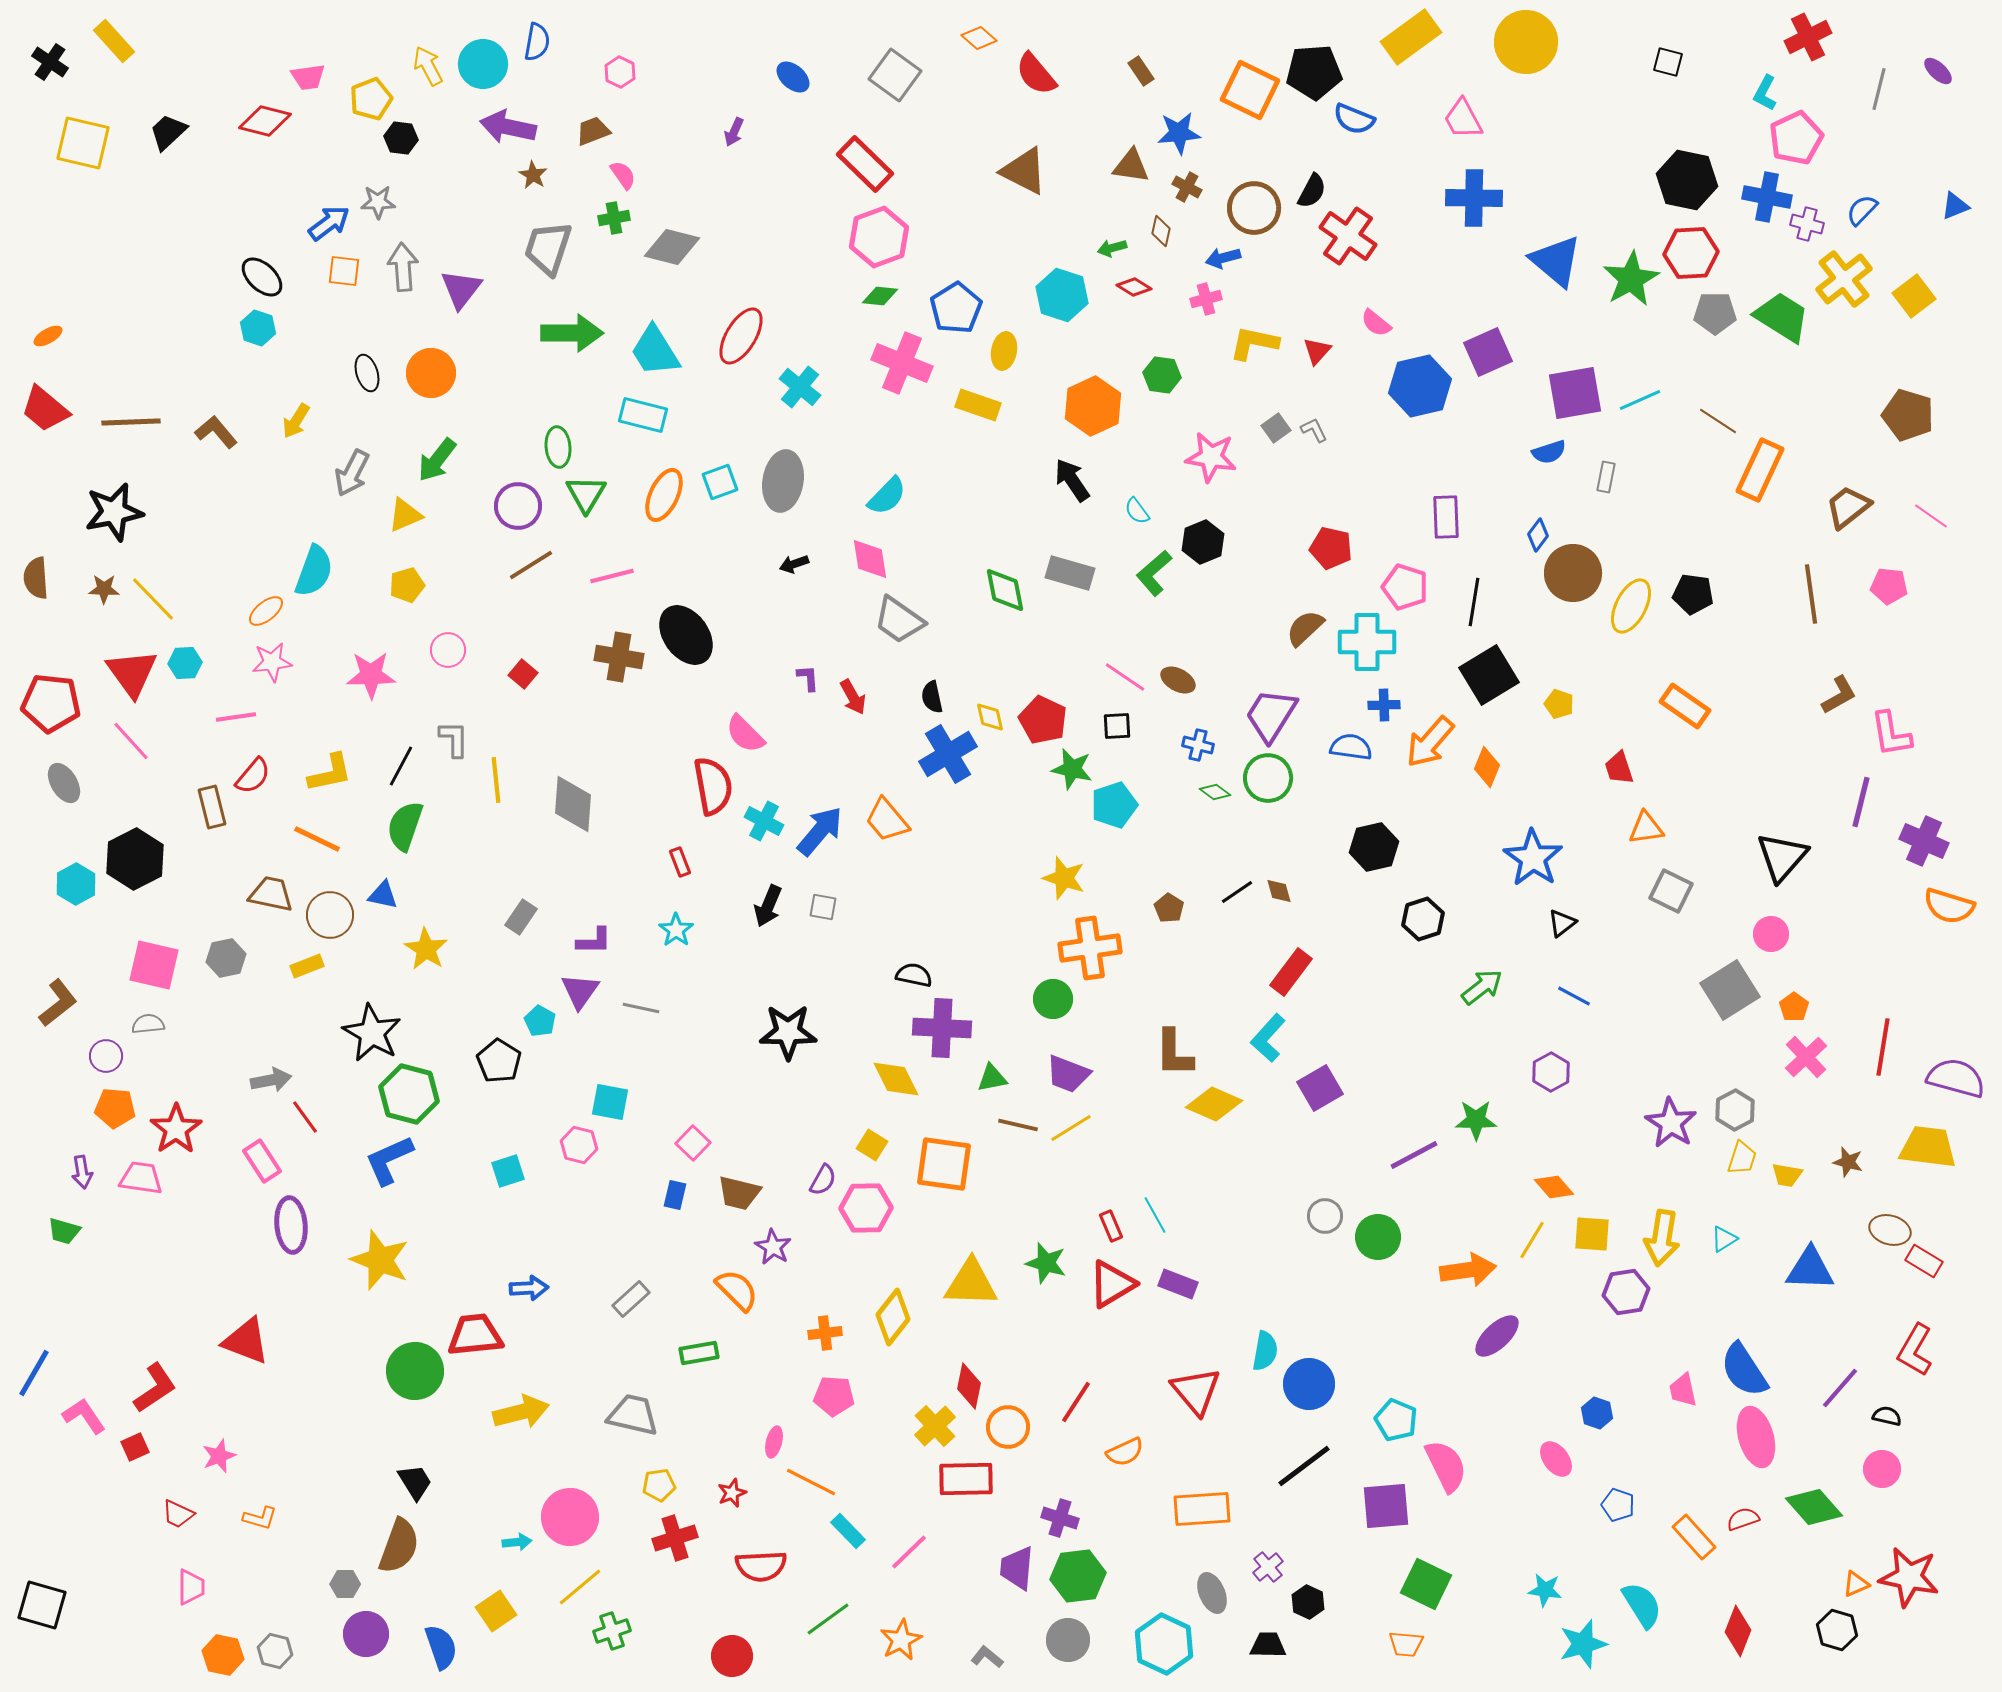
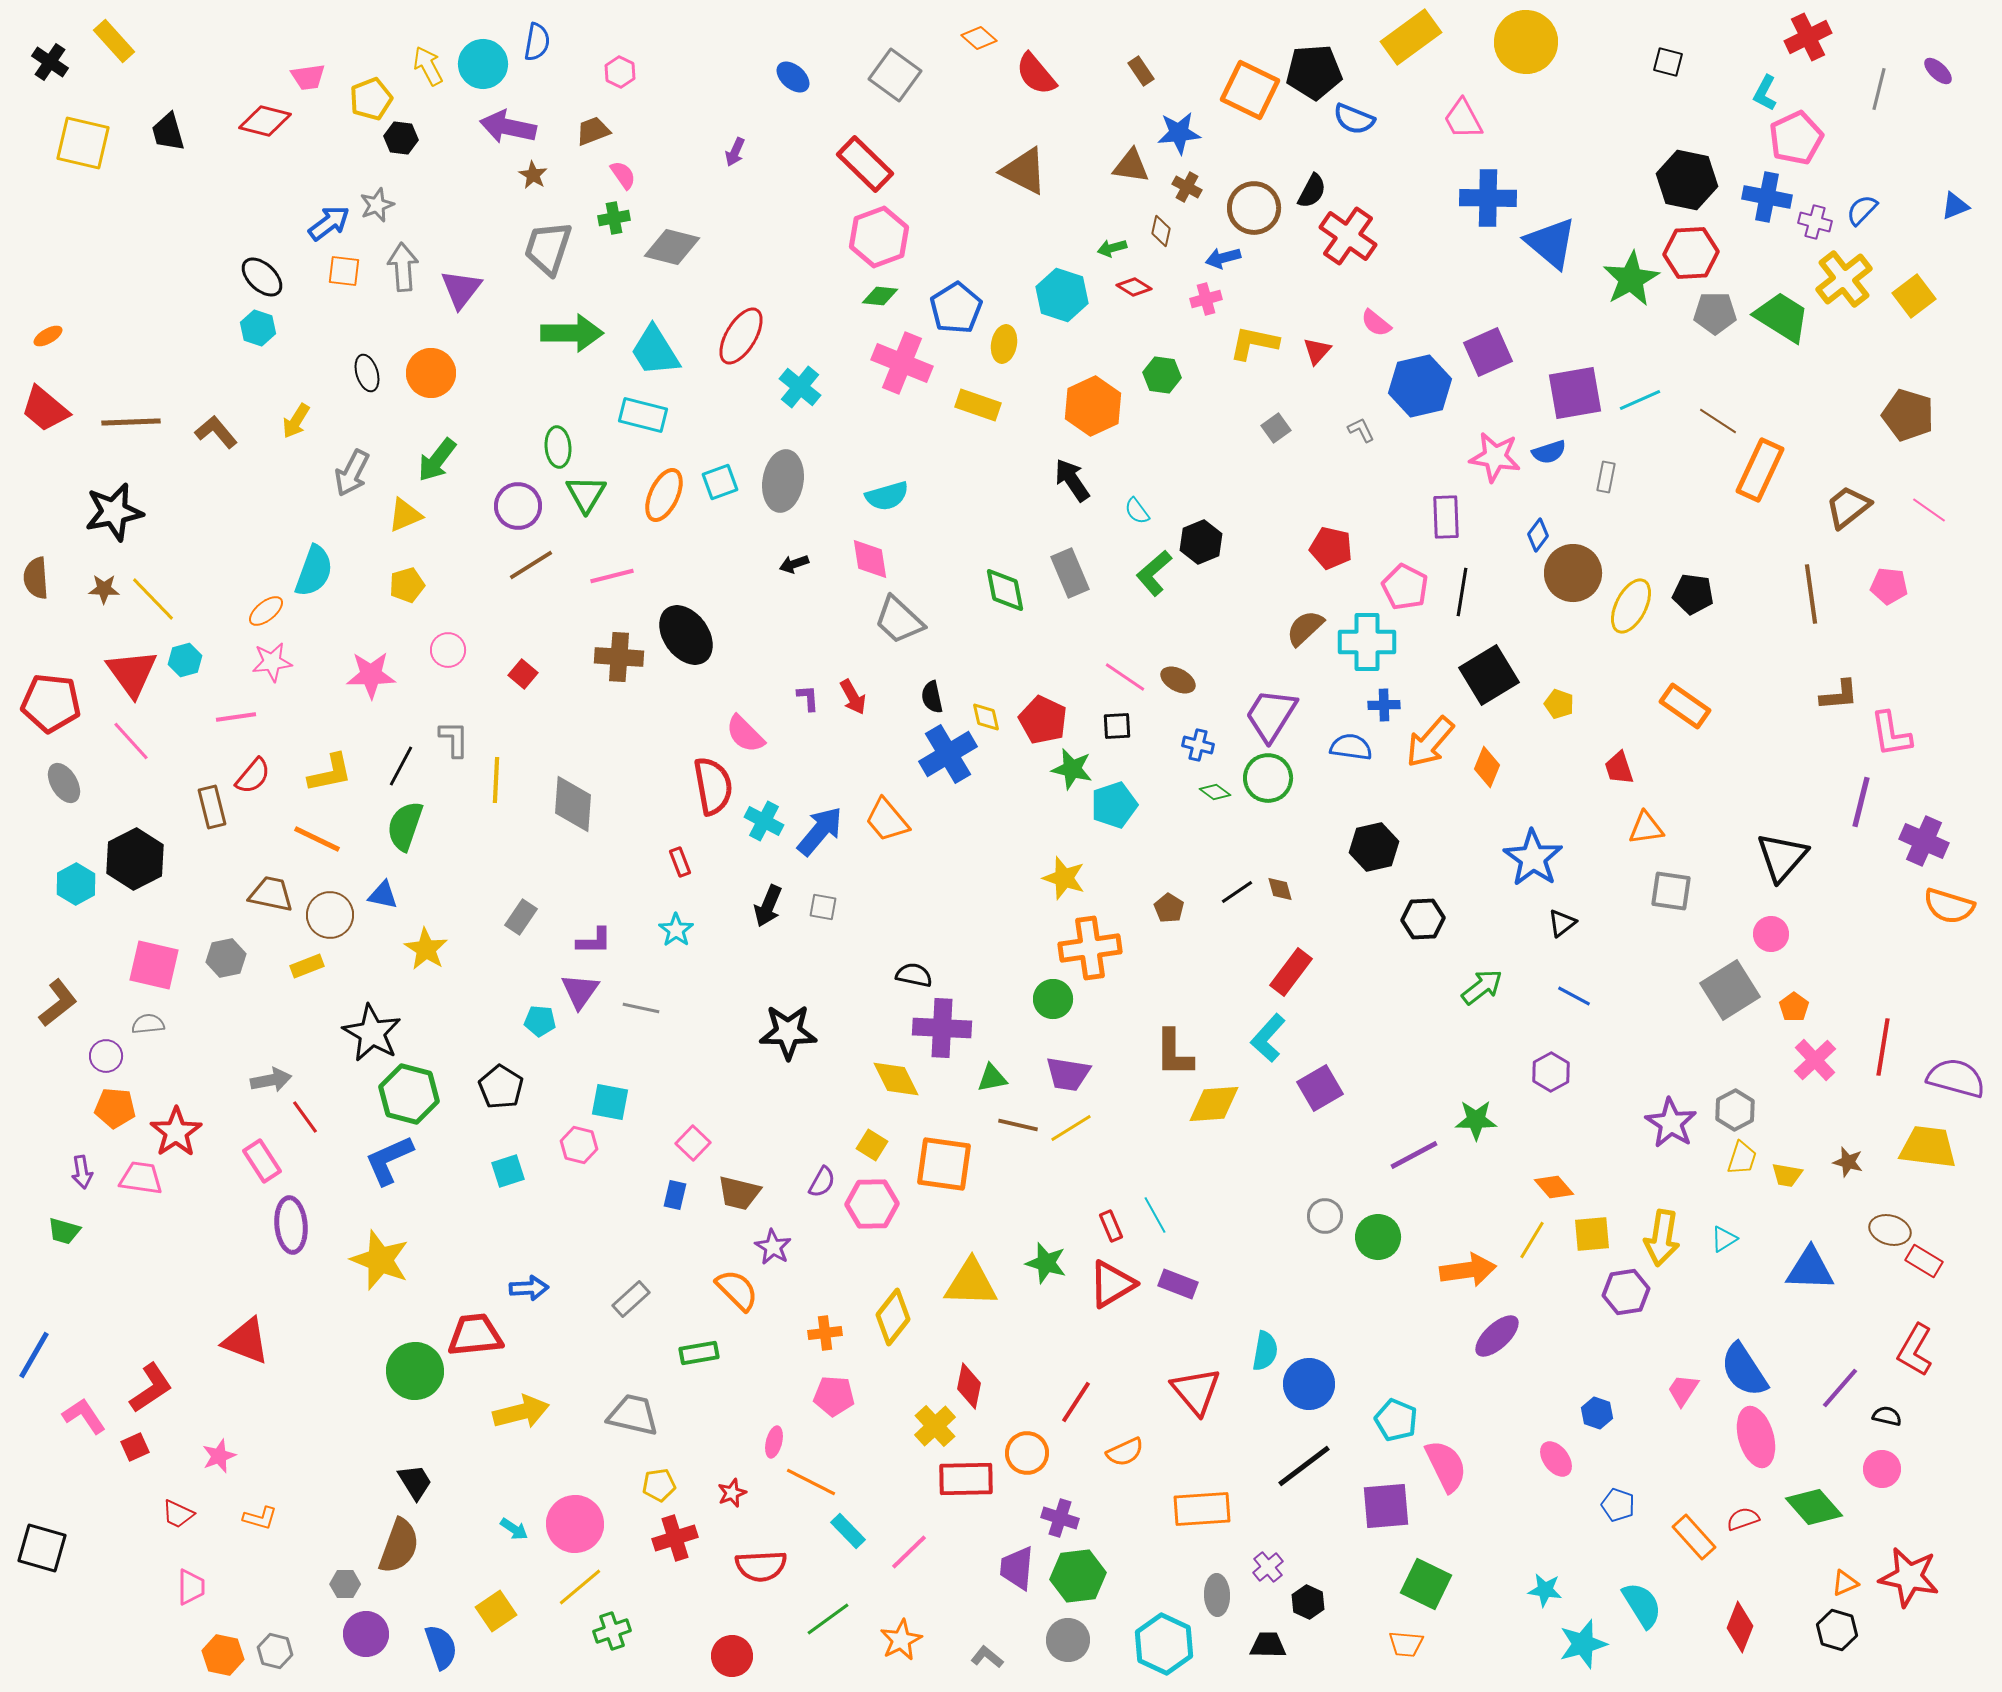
black trapezoid at (168, 132): rotated 63 degrees counterclockwise
purple arrow at (734, 132): moved 1 px right, 20 px down
blue cross at (1474, 198): moved 14 px right
gray star at (378, 202): moved 1 px left, 3 px down; rotated 20 degrees counterclockwise
purple cross at (1807, 224): moved 8 px right, 2 px up
blue triangle at (1556, 261): moved 5 px left, 18 px up
yellow ellipse at (1004, 351): moved 7 px up
gray L-shape at (1314, 430): moved 47 px right
pink star at (1211, 457): moved 284 px right
cyan semicircle at (887, 496): rotated 30 degrees clockwise
pink line at (1931, 516): moved 2 px left, 6 px up
black hexagon at (1203, 542): moved 2 px left
gray rectangle at (1070, 573): rotated 51 degrees clockwise
pink pentagon at (1405, 587): rotated 9 degrees clockwise
black line at (1474, 602): moved 12 px left, 10 px up
gray trapezoid at (899, 620): rotated 8 degrees clockwise
brown cross at (619, 657): rotated 6 degrees counterclockwise
cyan hexagon at (185, 663): moved 3 px up; rotated 12 degrees counterclockwise
purple L-shape at (808, 678): moved 20 px down
brown L-shape at (1839, 695): rotated 24 degrees clockwise
yellow diamond at (990, 717): moved 4 px left
yellow line at (496, 780): rotated 9 degrees clockwise
brown diamond at (1279, 891): moved 1 px right, 2 px up
gray square at (1671, 891): rotated 18 degrees counterclockwise
black hexagon at (1423, 919): rotated 15 degrees clockwise
cyan pentagon at (540, 1021): rotated 24 degrees counterclockwise
pink cross at (1806, 1057): moved 9 px right, 3 px down
black pentagon at (499, 1061): moved 2 px right, 26 px down
purple trapezoid at (1068, 1074): rotated 12 degrees counterclockwise
yellow diamond at (1214, 1104): rotated 28 degrees counterclockwise
red star at (176, 1129): moved 3 px down
purple semicircle at (823, 1180): moved 1 px left, 2 px down
pink hexagon at (866, 1208): moved 6 px right, 4 px up
yellow square at (1592, 1234): rotated 9 degrees counterclockwise
blue line at (34, 1373): moved 18 px up
red L-shape at (155, 1388): moved 4 px left
pink trapezoid at (1683, 1390): rotated 45 degrees clockwise
orange circle at (1008, 1427): moved 19 px right, 26 px down
pink circle at (570, 1517): moved 5 px right, 7 px down
cyan arrow at (517, 1542): moved 3 px left, 13 px up; rotated 40 degrees clockwise
orange triangle at (1856, 1584): moved 11 px left, 1 px up
gray ellipse at (1212, 1593): moved 5 px right, 2 px down; rotated 21 degrees clockwise
black square at (42, 1605): moved 57 px up
red diamond at (1738, 1631): moved 2 px right, 4 px up
